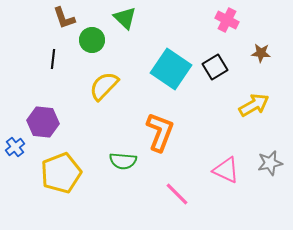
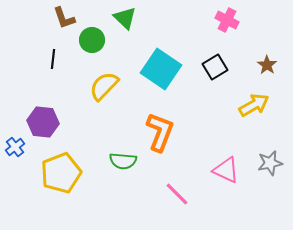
brown star: moved 6 px right, 12 px down; rotated 30 degrees clockwise
cyan square: moved 10 px left
